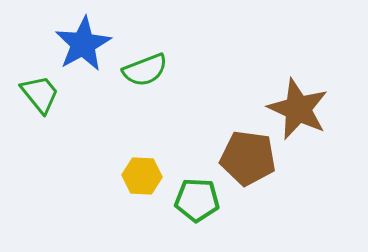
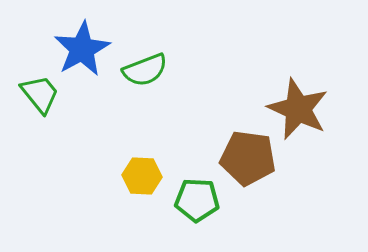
blue star: moved 1 px left, 5 px down
